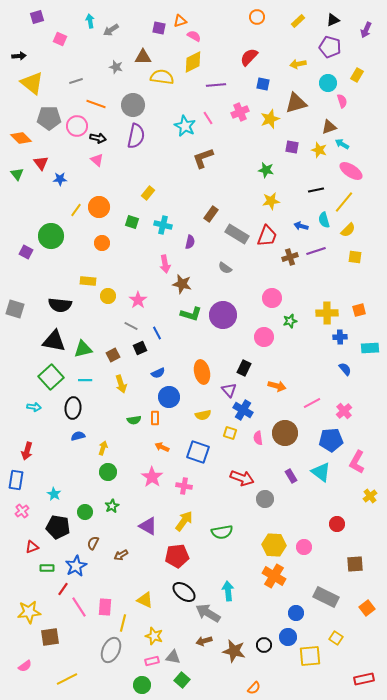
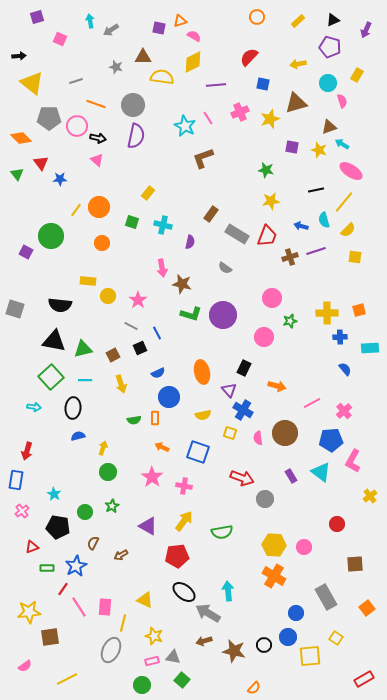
pink arrow at (165, 264): moved 3 px left, 4 px down
pink L-shape at (357, 462): moved 4 px left, 1 px up
gray rectangle at (326, 597): rotated 35 degrees clockwise
red rectangle at (364, 679): rotated 18 degrees counterclockwise
